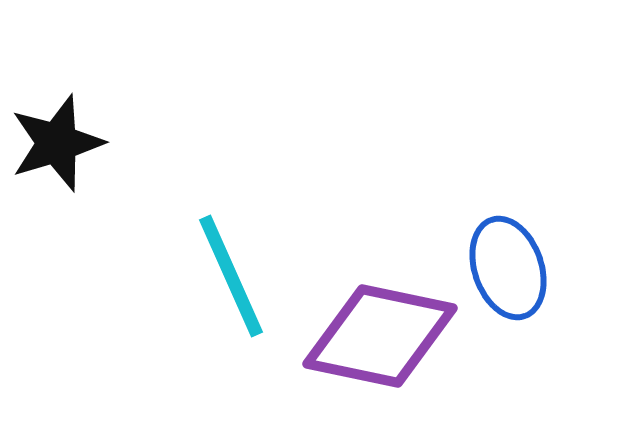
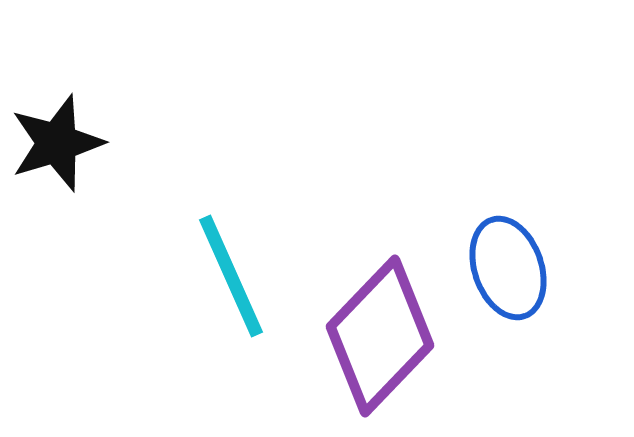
purple diamond: rotated 58 degrees counterclockwise
